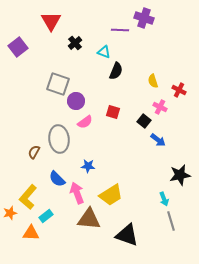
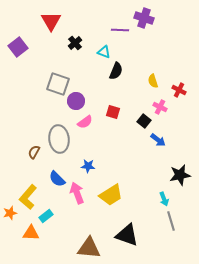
brown triangle: moved 29 px down
